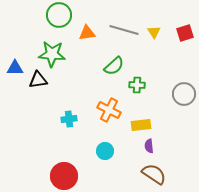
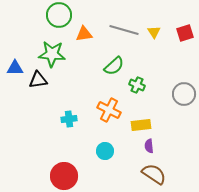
orange triangle: moved 3 px left, 1 px down
green cross: rotated 21 degrees clockwise
